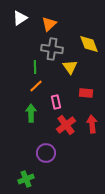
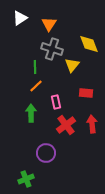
orange triangle: rotated 14 degrees counterclockwise
gray cross: rotated 10 degrees clockwise
yellow triangle: moved 2 px right, 2 px up; rotated 14 degrees clockwise
